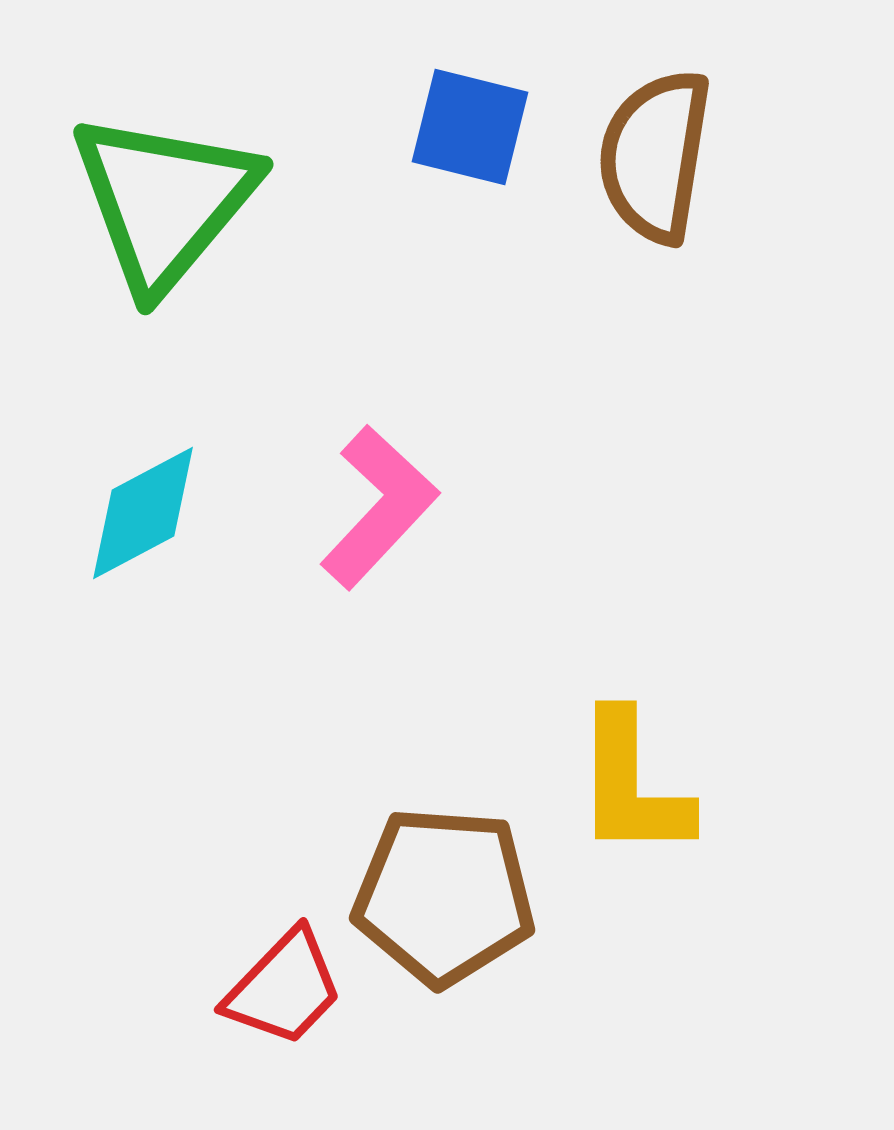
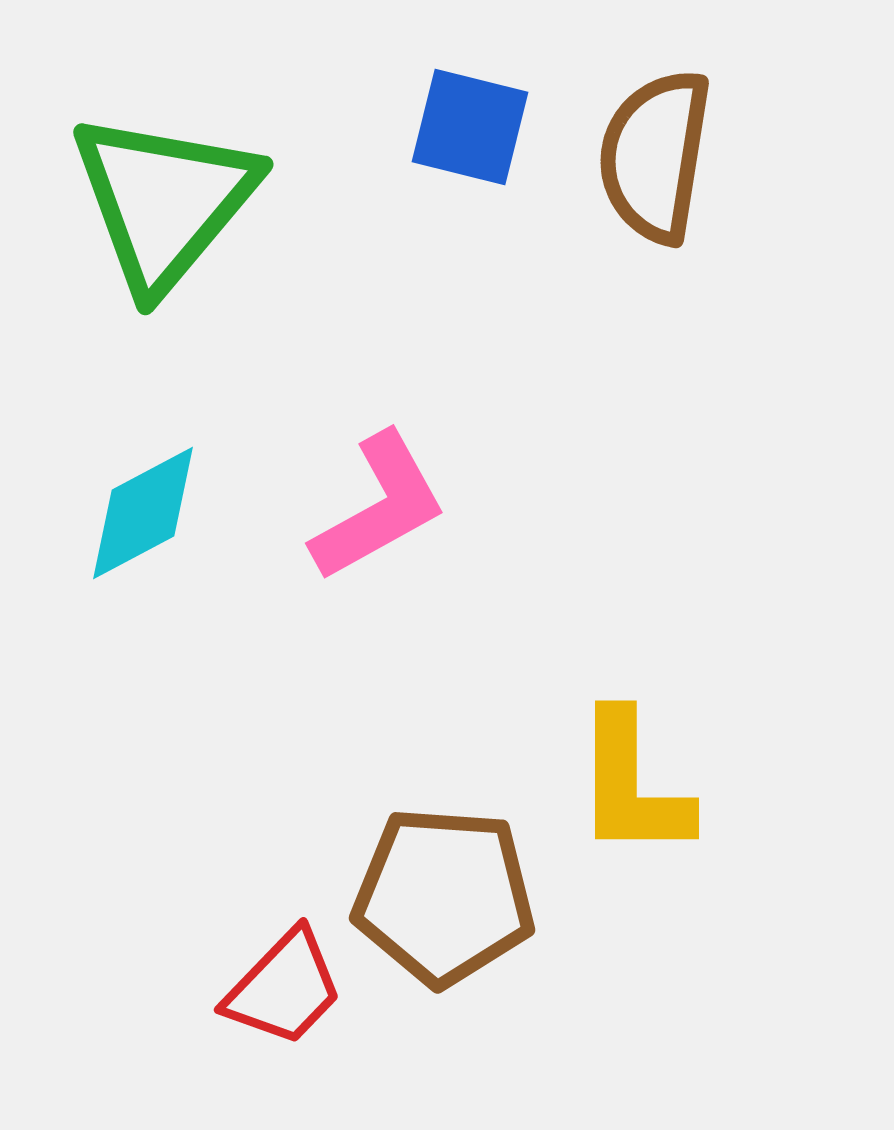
pink L-shape: rotated 18 degrees clockwise
